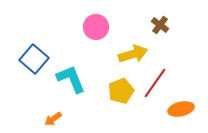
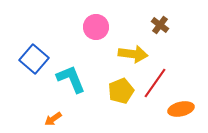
yellow arrow: rotated 24 degrees clockwise
